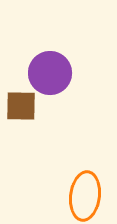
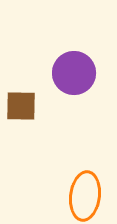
purple circle: moved 24 px right
